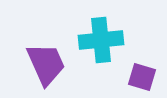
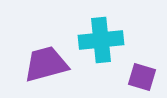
purple trapezoid: rotated 81 degrees counterclockwise
